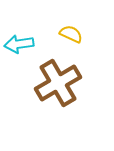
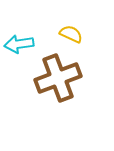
brown cross: moved 5 px up; rotated 9 degrees clockwise
